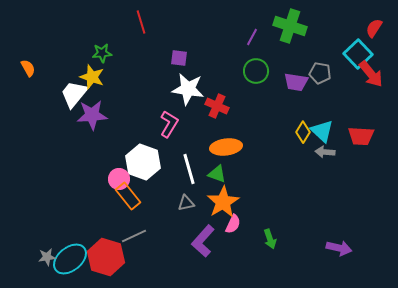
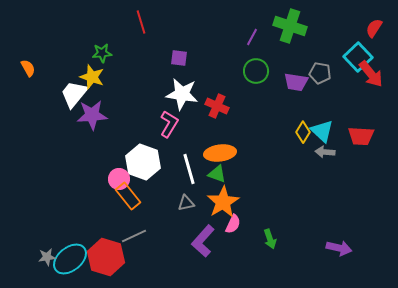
cyan square: moved 3 px down
white star: moved 6 px left, 5 px down
orange ellipse: moved 6 px left, 6 px down
